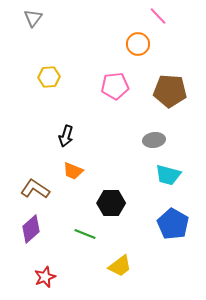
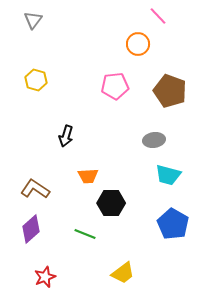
gray triangle: moved 2 px down
yellow hexagon: moved 13 px left, 3 px down; rotated 20 degrees clockwise
brown pentagon: rotated 16 degrees clockwise
orange trapezoid: moved 15 px right, 5 px down; rotated 25 degrees counterclockwise
yellow trapezoid: moved 3 px right, 7 px down
